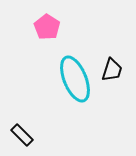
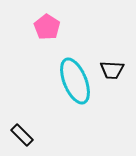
black trapezoid: rotated 75 degrees clockwise
cyan ellipse: moved 2 px down
